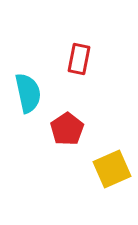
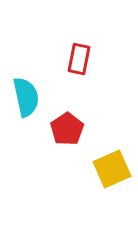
cyan semicircle: moved 2 px left, 4 px down
